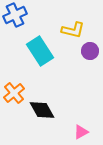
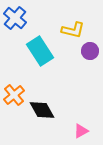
blue cross: moved 3 px down; rotated 25 degrees counterclockwise
orange cross: moved 2 px down
pink triangle: moved 1 px up
